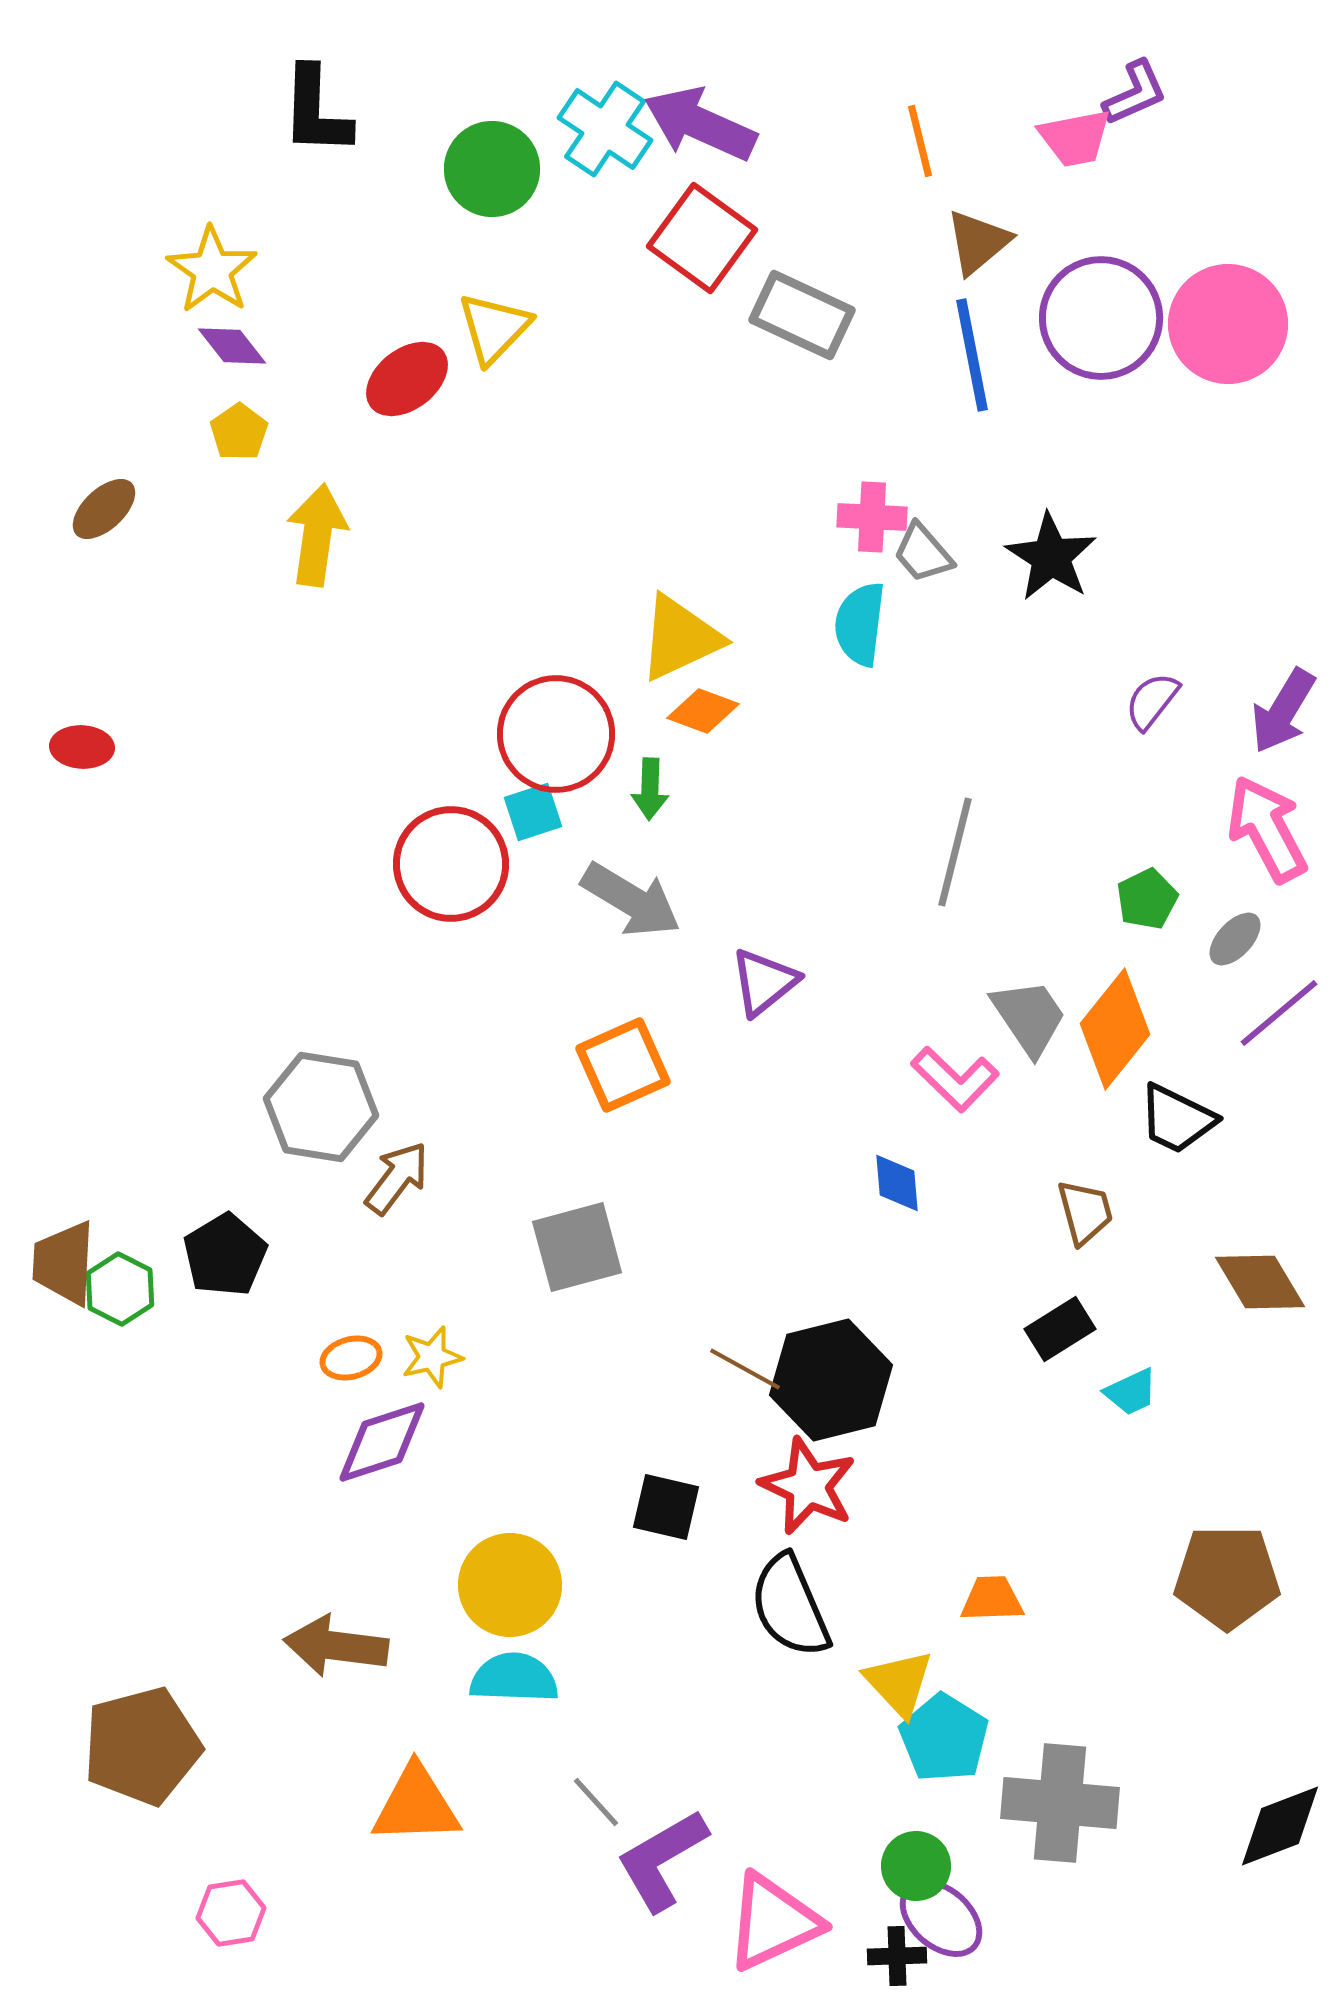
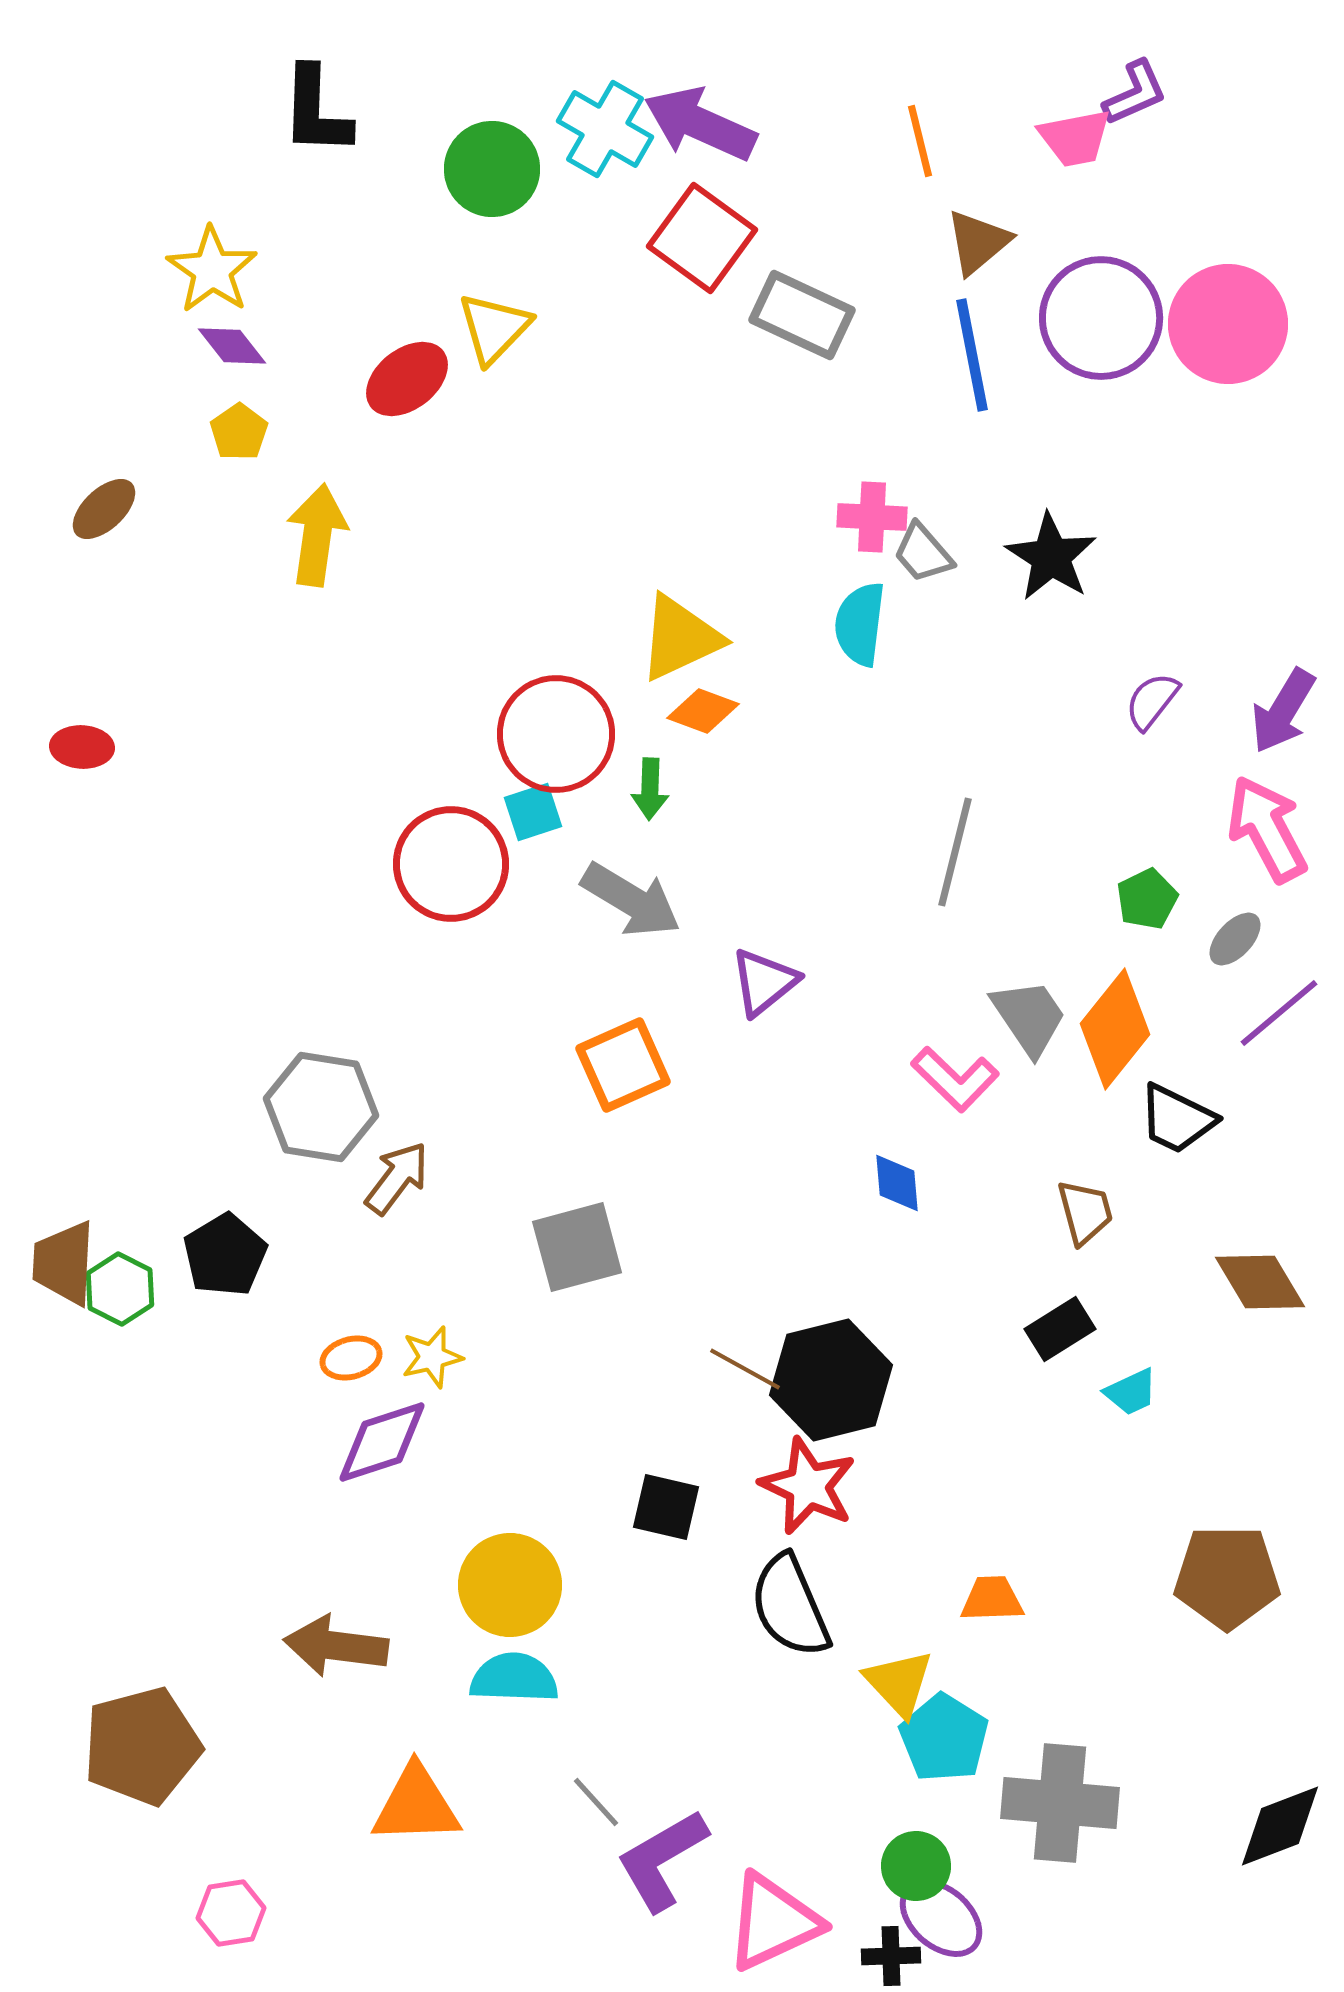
cyan cross at (605, 129): rotated 4 degrees counterclockwise
black cross at (897, 1956): moved 6 px left
